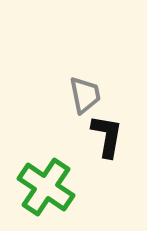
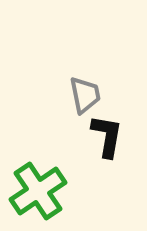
green cross: moved 8 px left, 4 px down; rotated 22 degrees clockwise
